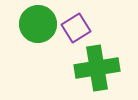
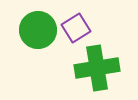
green circle: moved 6 px down
